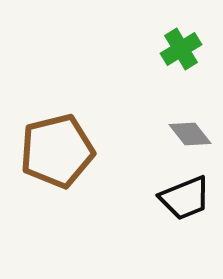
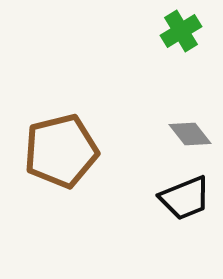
green cross: moved 18 px up
brown pentagon: moved 4 px right
